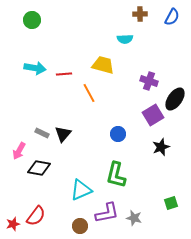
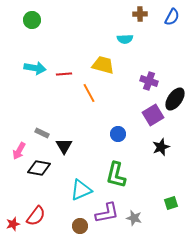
black triangle: moved 1 px right, 12 px down; rotated 12 degrees counterclockwise
